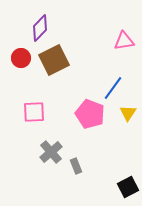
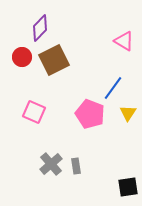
pink triangle: rotated 40 degrees clockwise
red circle: moved 1 px right, 1 px up
pink square: rotated 25 degrees clockwise
gray cross: moved 12 px down
gray rectangle: rotated 14 degrees clockwise
black square: rotated 20 degrees clockwise
